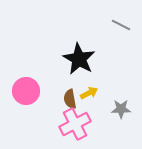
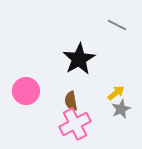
gray line: moved 4 px left
black star: rotated 12 degrees clockwise
yellow arrow: moved 27 px right; rotated 12 degrees counterclockwise
brown semicircle: moved 1 px right, 2 px down
gray star: rotated 24 degrees counterclockwise
